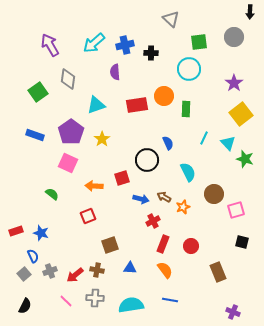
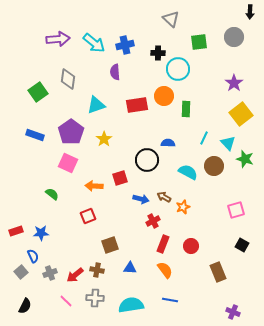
cyan arrow at (94, 43): rotated 100 degrees counterclockwise
purple arrow at (50, 45): moved 8 px right, 6 px up; rotated 115 degrees clockwise
black cross at (151, 53): moved 7 px right
cyan circle at (189, 69): moved 11 px left
yellow star at (102, 139): moved 2 px right
blue semicircle at (168, 143): rotated 64 degrees counterclockwise
cyan semicircle at (188, 172): rotated 36 degrees counterclockwise
red square at (122, 178): moved 2 px left
brown circle at (214, 194): moved 28 px up
blue star at (41, 233): rotated 21 degrees counterclockwise
black square at (242, 242): moved 3 px down; rotated 16 degrees clockwise
gray cross at (50, 271): moved 2 px down
gray square at (24, 274): moved 3 px left, 2 px up
